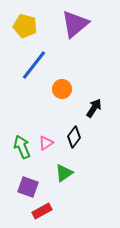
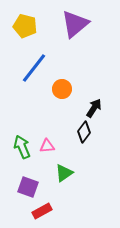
blue line: moved 3 px down
black diamond: moved 10 px right, 5 px up
pink triangle: moved 1 px right, 3 px down; rotated 28 degrees clockwise
